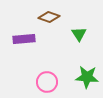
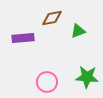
brown diamond: moved 3 px right, 1 px down; rotated 30 degrees counterclockwise
green triangle: moved 1 px left, 3 px up; rotated 42 degrees clockwise
purple rectangle: moved 1 px left, 1 px up
